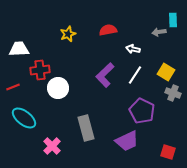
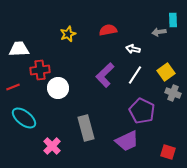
yellow square: rotated 24 degrees clockwise
